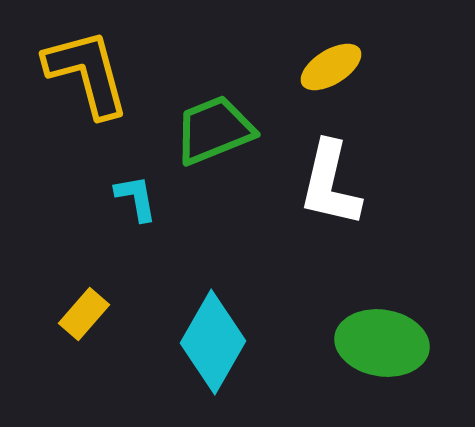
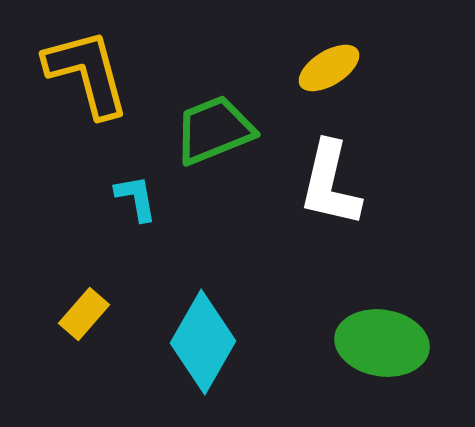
yellow ellipse: moved 2 px left, 1 px down
cyan diamond: moved 10 px left
